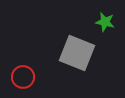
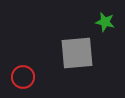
gray square: rotated 27 degrees counterclockwise
